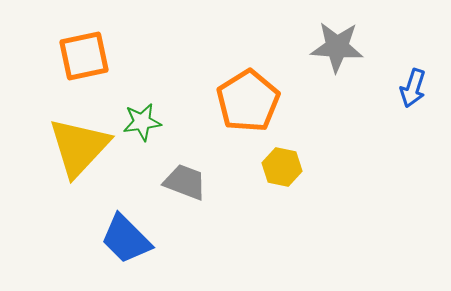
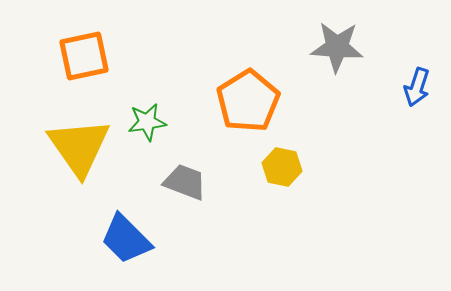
blue arrow: moved 4 px right, 1 px up
green star: moved 5 px right
yellow triangle: rotated 18 degrees counterclockwise
